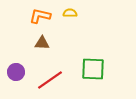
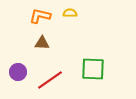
purple circle: moved 2 px right
